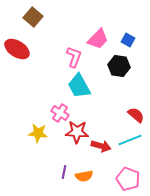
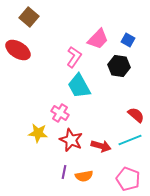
brown square: moved 4 px left
red ellipse: moved 1 px right, 1 px down
pink L-shape: rotated 15 degrees clockwise
red star: moved 6 px left, 8 px down; rotated 20 degrees clockwise
